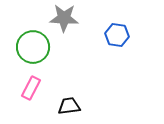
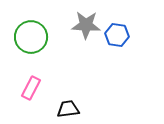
gray star: moved 22 px right, 7 px down
green circle: moved 2 px left, 10 px up
black trapezoid: moved 1 px left, 3 px down
